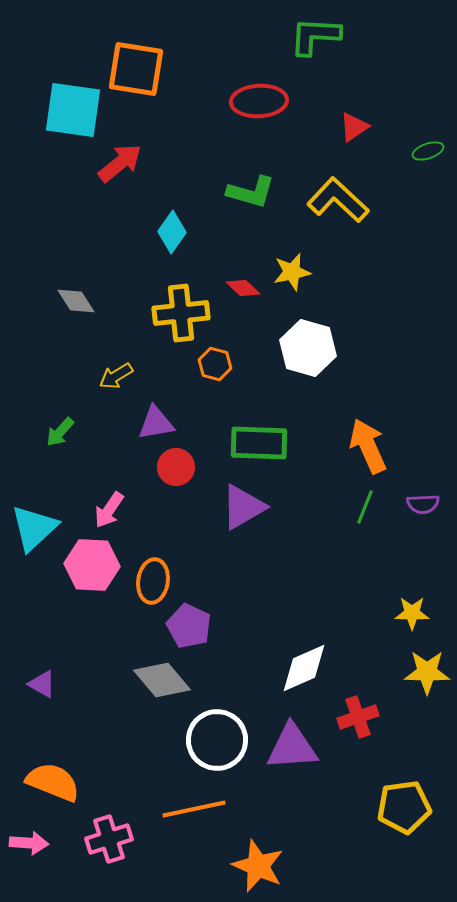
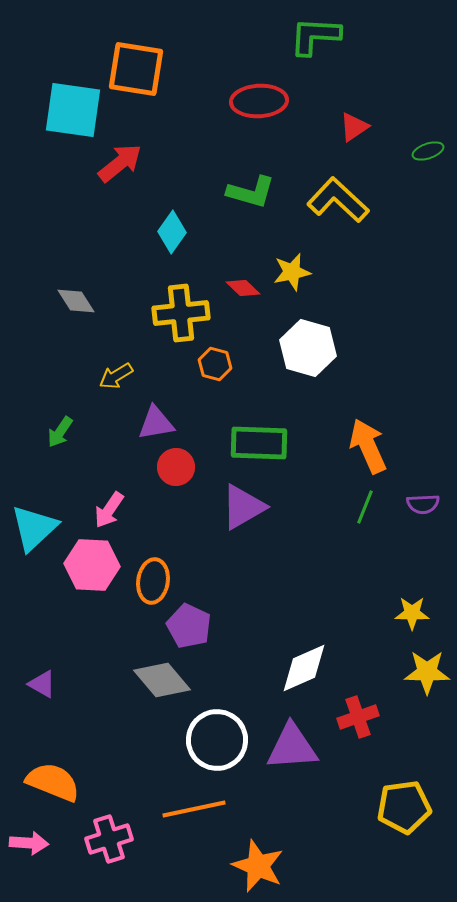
green arrow at (60, 432): rotated 8 degrees counterclockwise
